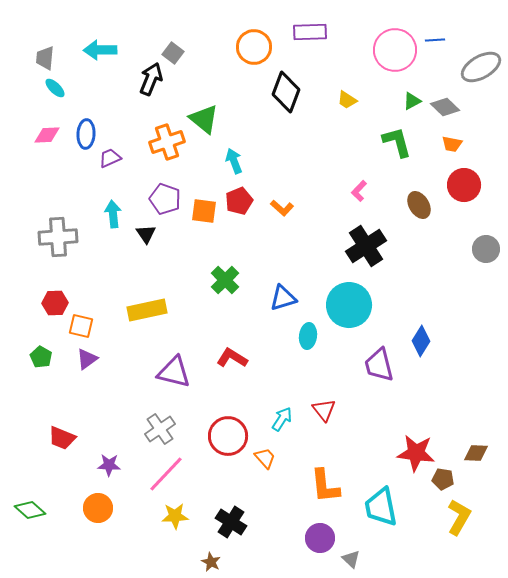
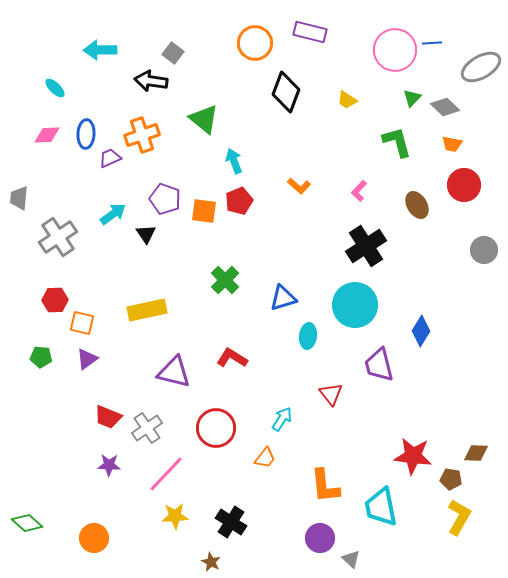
purple rectangle at (310, 32): rotated 16 degrees clockwise
blue line at (435, 40): moved 3 px left, 3 px down
orange circle at (254, 47): moved 1 px right, 4 px up
gray trapezoid at (45, 58): moved 26 px left, 140 px down
black arrow at (151, 79): moved 2 px down; rotated 104 degrees counterclockwise
green triangle at (412, 101): moved 3 px up; rotated 18 degrees counterclockwise
orange cross at (167, 142): moved 25 px left, 7 px up
brown ellipse at (419, 205): moved 2 px left
orange L-shape at (282, 208): moved 17 px right, 22 px up
cyan arrow at (113, 214): rotated 60 degrees clockwise
gray cross at (58, 237): rotated 30 degrees counterclockwise
gray circle at (486, 249): moved 2 px left, 1 px down
red hexagon at (55, 303): moved 3 px up
cyan circle at (349, 305): moved 6 px right
orange square at (81, 326): moved 1 px right, 3 px up
blue diamond at (421, 341): moved 10 px up
green pentagon at (41, 357): rotated 25 degrees counterclockwise
red triangle at (324, 410): moved 7 px right, 16 px up
gray cross at (160, 429): moved 13 px left, 1 px up
red circle at (228, 436): moved 12 px left, 8 px up
red trapezoid at (62, 438): moved 46 px right, 21 px up
red star at (416, 453): moved 3 px left, 3 px down
orange trapezoid at (265, 458): rotated 80 degrees clockwise
brown pentagon at (443, 479): moved 8 px right
orange circle at (98, 508): moved 4 px left, 30 px down
green diamond at (30, 510): moved 3 px left, 13 px down
